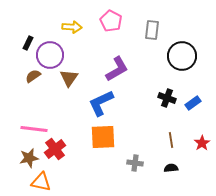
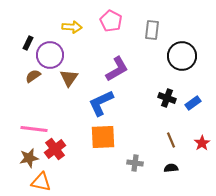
brown line: rotated 14 degrees counterclockwise
